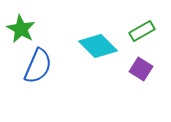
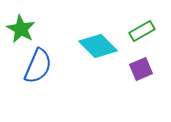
purple square: rotated 35 degrees clockwise
